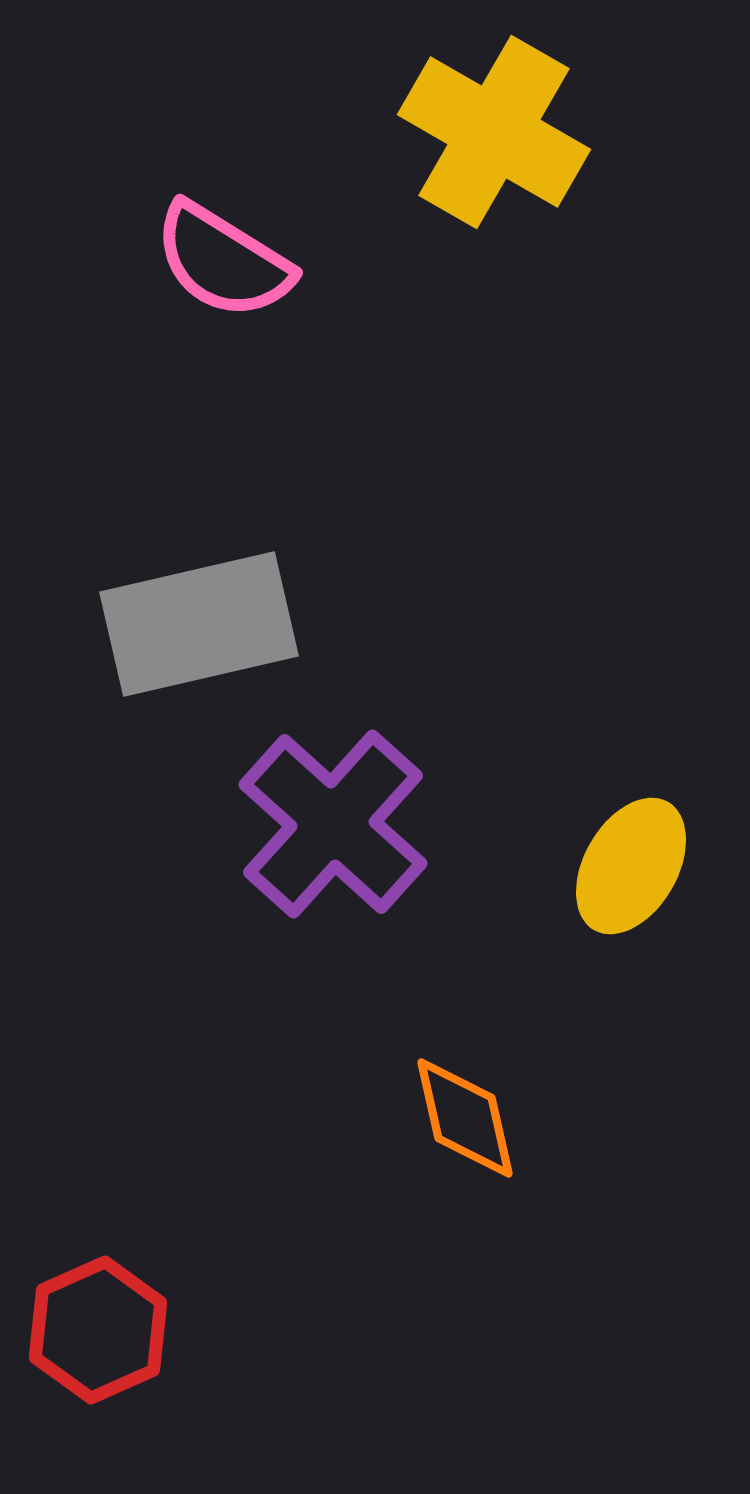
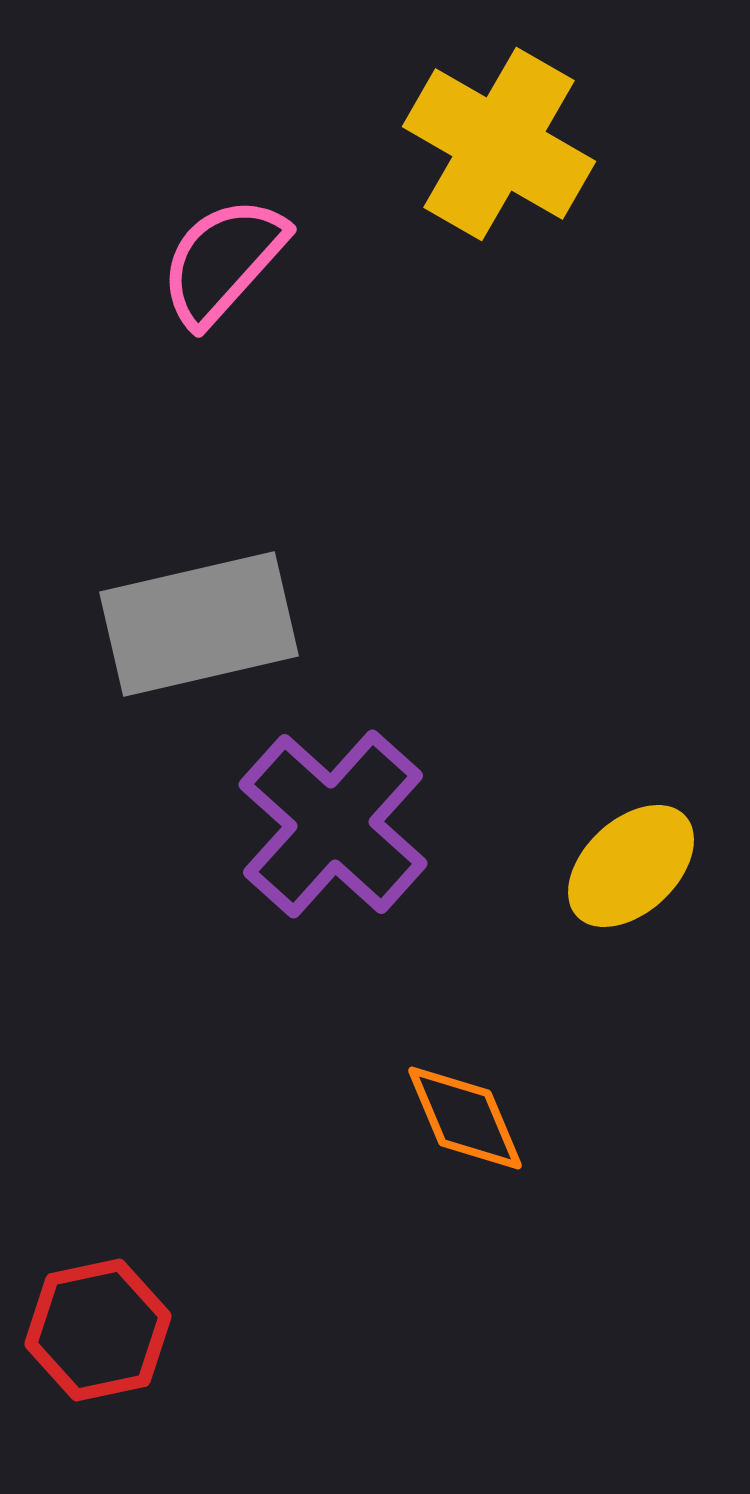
yellow cross: moved 5 px right, 12 px down
pink semicircle: rotated 100 degrees clockwise
yellow ellipse: rotated 17 degrees clockwise
orange diamond: rotated 10 degrees counterclockwise
red hexagon: rotated 12 degrees clockwise
